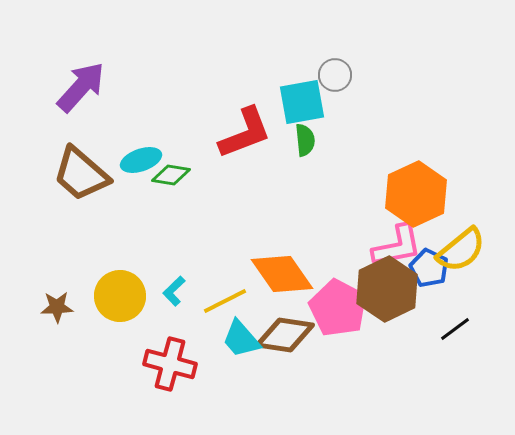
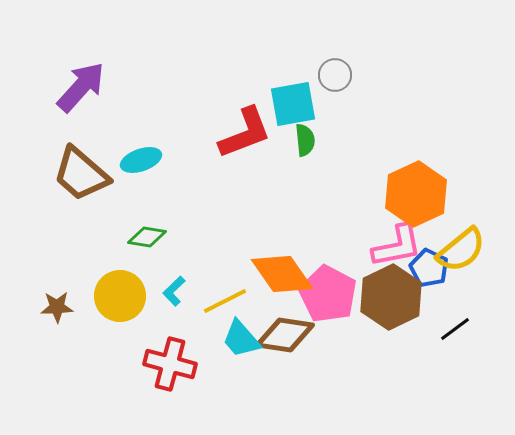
cyan square: moved 9 px left, 2 px down
green diamond: moved 24 px left, 62 px down
brown hexagon: moved 4 px right, 8 px down
pink pentagon: moved 10 px left, 14 px up
